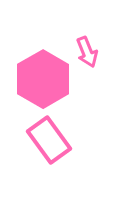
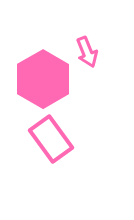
pink rectangle: moved 2 px right, 1 px up
